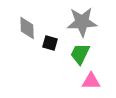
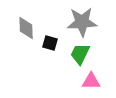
gray diamond: moved 1 px left
